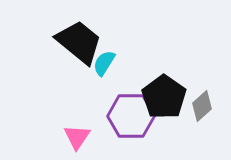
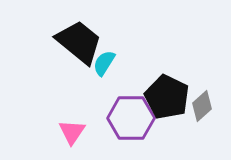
black pentagon: moved 3 px right; rotated 9 degrees counterclockwise
purple hexagon: moved 2 px down
pink triangle: moved 5 px left, 5 px up
